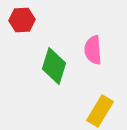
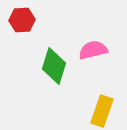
pink semicircle: rotated 80 degrees clockwise
yellow rectangle: moved 2 px right; rotated 12 degrees counterclockwise
